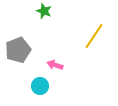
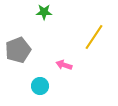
green star: moved 1 px down; rotated 21 degrees counterclockwise
yellow line: moved 1 px down
pink arrow: moved 9 px right
